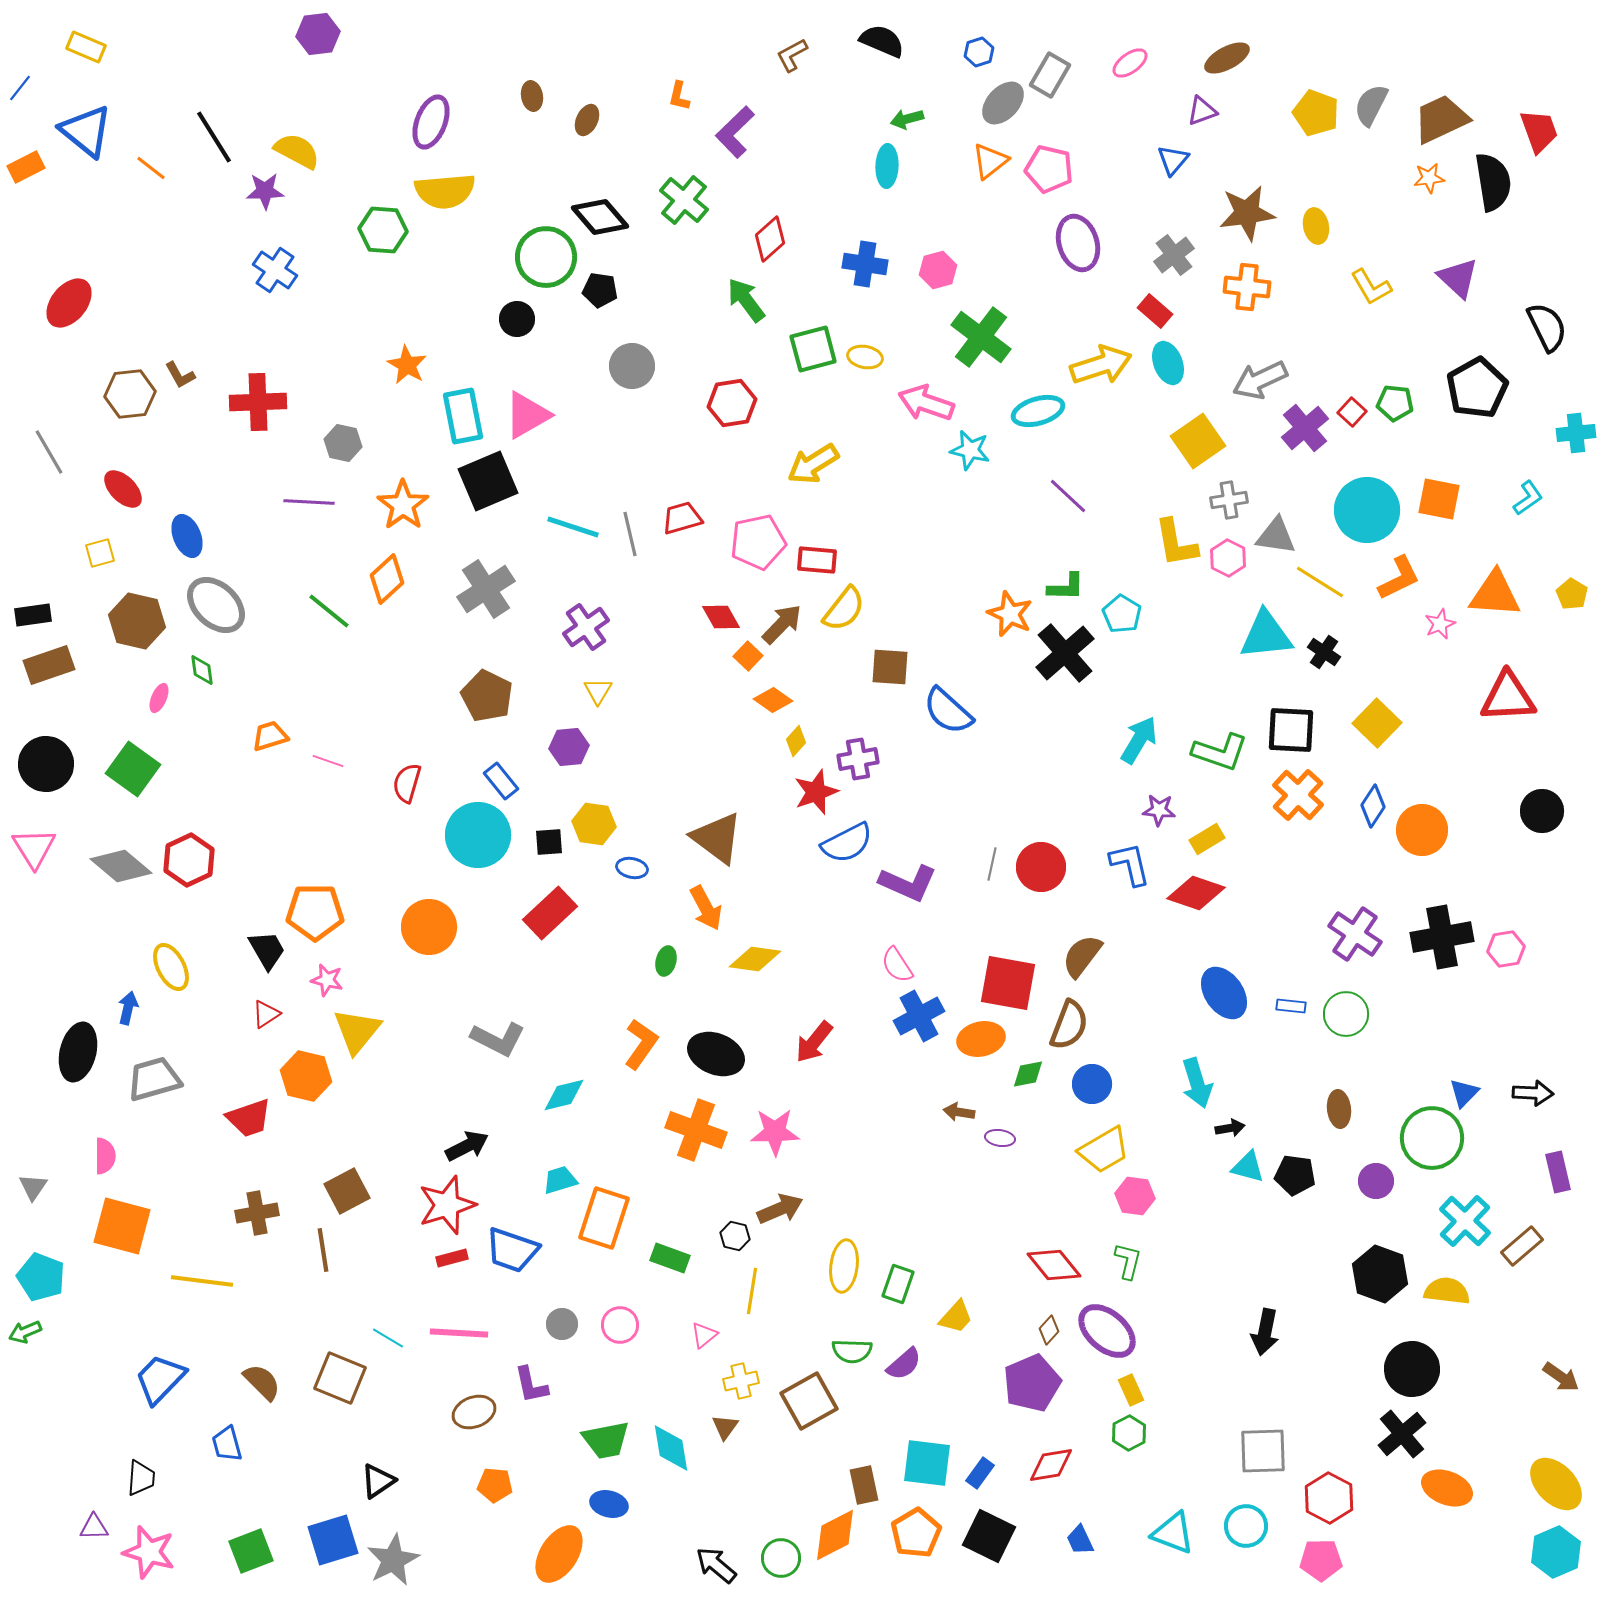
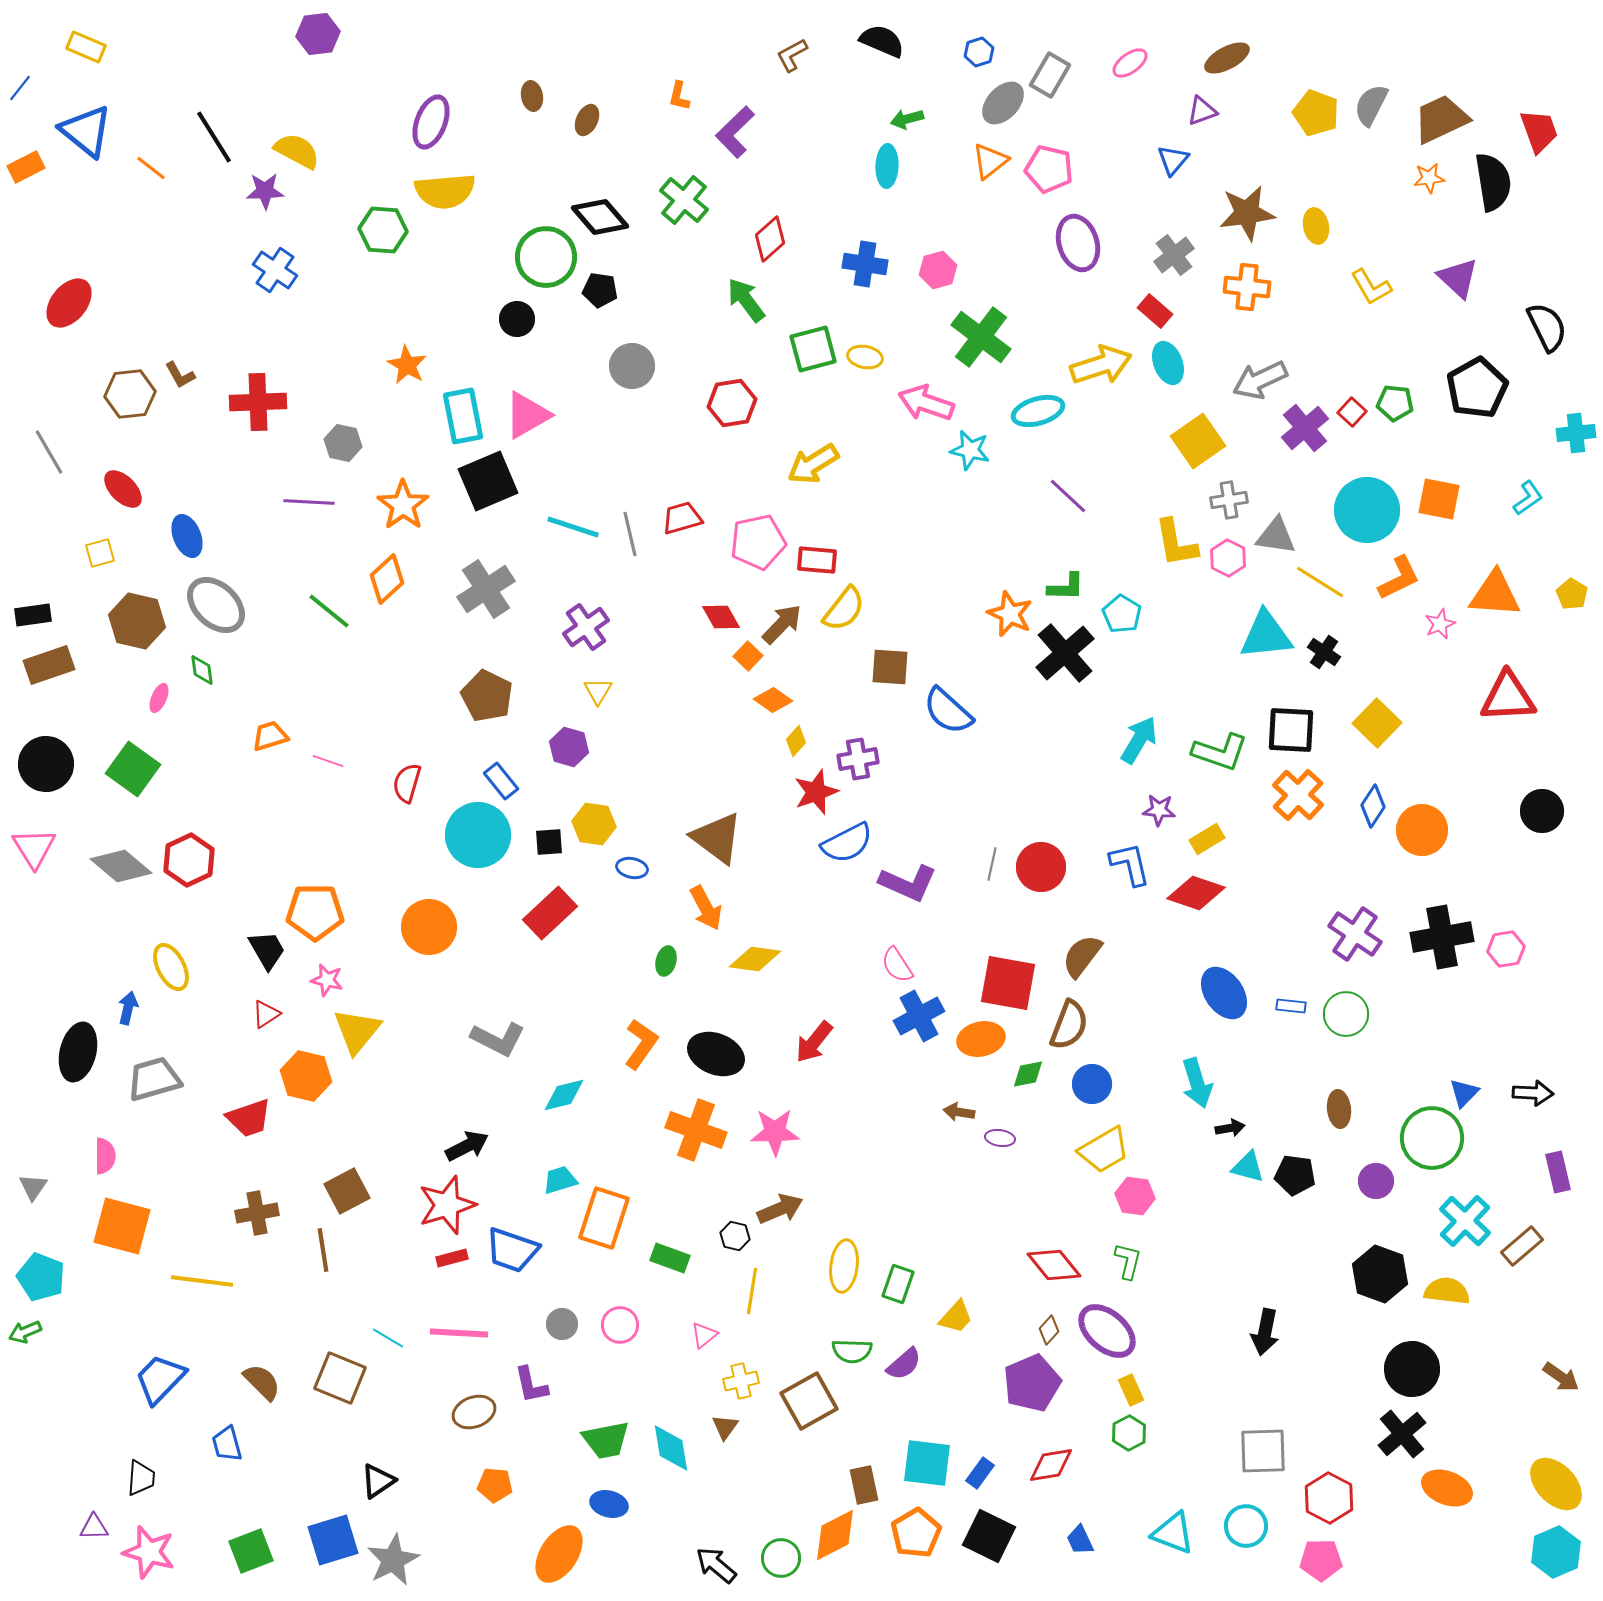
purple hexagon at (569, 747): rotated 21 degrees clockwise
